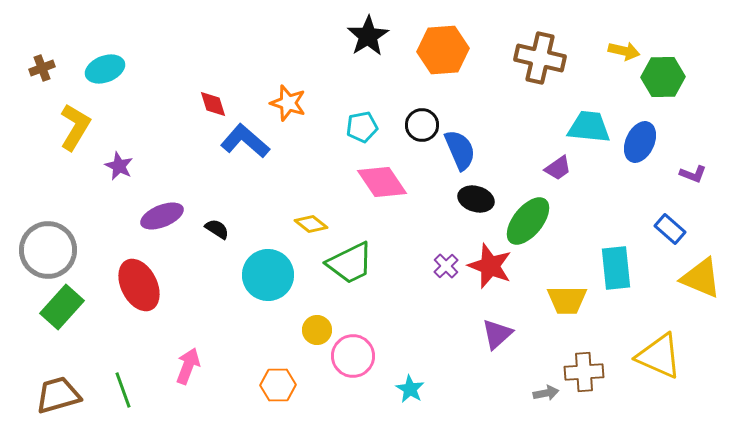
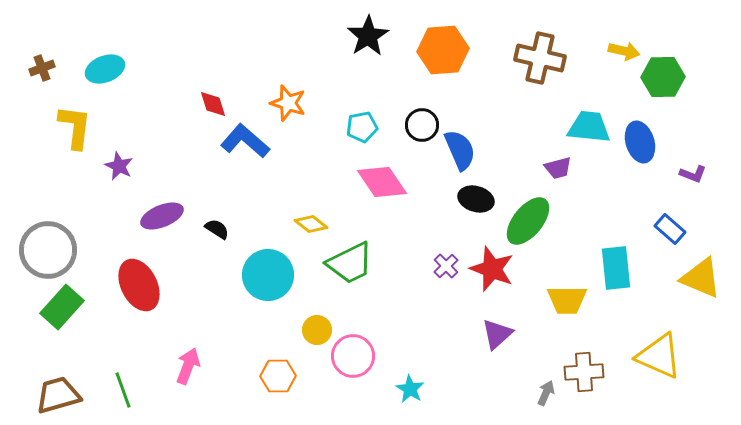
yellow L-shape at (75, 127): rotated 24 degrees counterclockwise
blue ellipse at (640, 142): rotated 42 degrees counterclockwise
purple trapezoid at (558, 168): rotated 20 degrees clockwise
red star at (490, 266): moved 2 px right, 3 px down
orange hexagon at (278, 385): moved 9 px up
gray arrow at (546, 393): rotated 55 degrees counterclockwise
